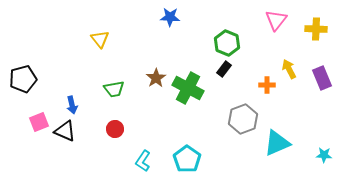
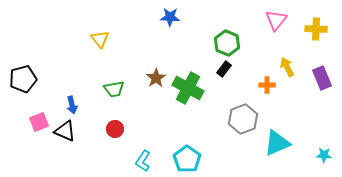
yellow arrow: moved 2 px left, 2 px up
